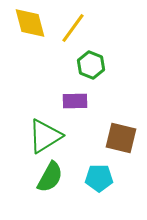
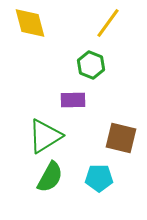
yellow line: moved 35 px right, 5 px up
purple rectangle: moved 2 px left, 1 px up
